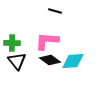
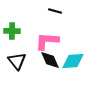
green cross: moved 12 px up
black diamond: rotated 30 degrees clockwise
